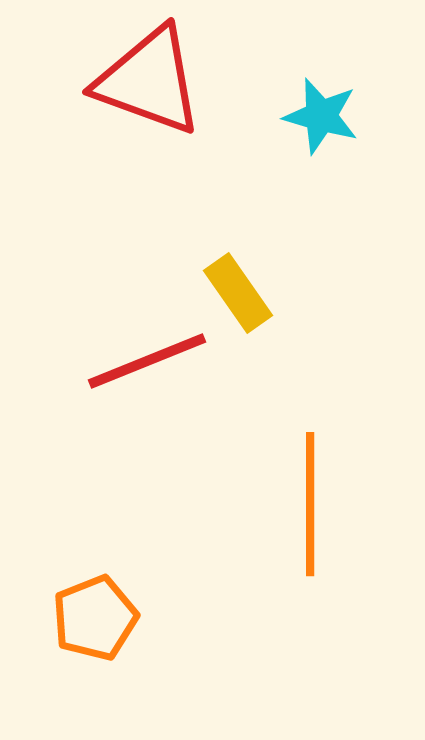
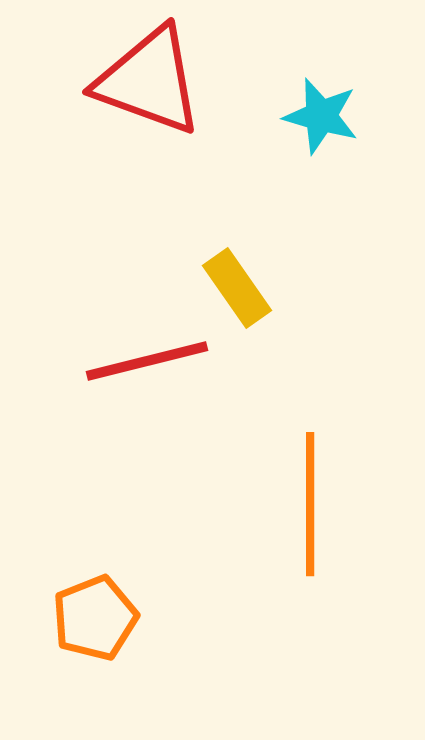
yellow rectangle: moved 1 px left, 5 px up
red line: rotated 8 degrees clockwise
